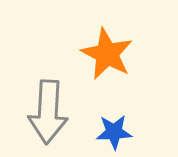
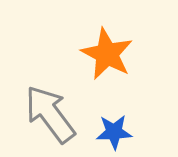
gray arrow: moved 2 px right, 2 px down; rotated 140 degrees clockwise
